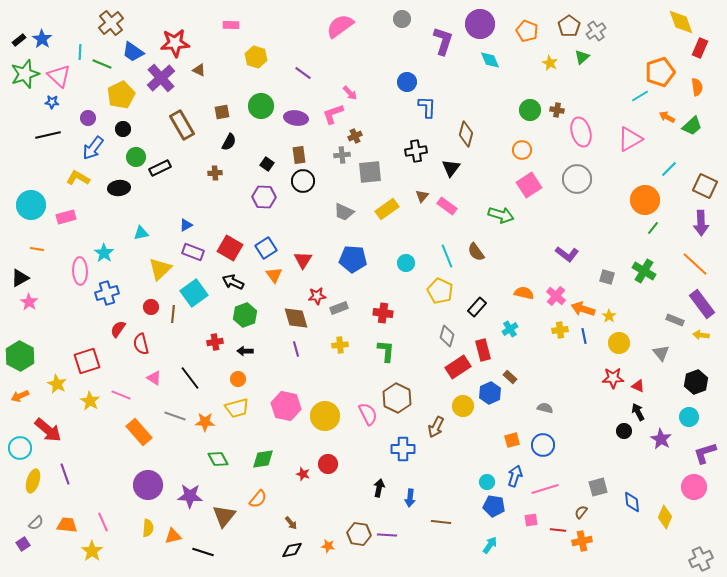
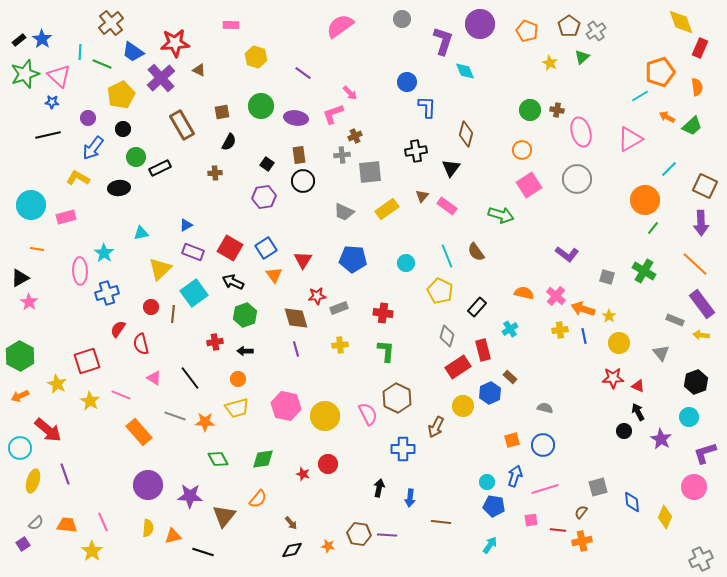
cyan diamond at (490, 60): moved 25 px left, 11 px down
purple hexagon at (264, 197): rotated 10 degrees counterclockwise
